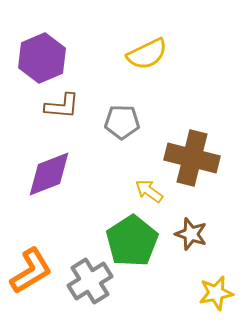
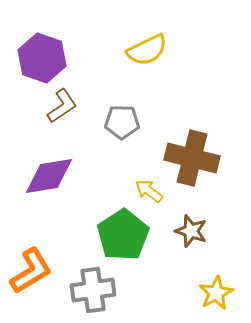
yellow semicircle: moved 4 px up
purple hexagon: rotated 18 degrees counterclockwise
brown L-shape: rotated 39 degrees counterclockwise
purple diamond: moved 2 px down; rotated 12 degrees clockwise
brown star: moved 3 px up
green pentagon: moved 9 px left, 6 px up
gray cross: moved 3 px right, 9 px down; rotated 24 degrees clockwise
yellow star: rotated 16 degrees counterclockwise
